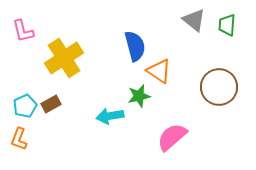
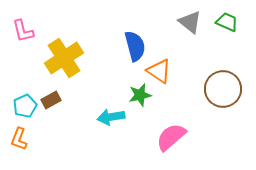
gray triangle: moved 4 px left, 2 px down
green trapezoid: moved 3 px up; rotated 110 degrees clockwise
brown circle: moved 4 px right, 2 px down
green star: moved 1 px right, 1 px up
brown rectangle: moved 4 px up
cyan arrow: moved 1 px right, 1 px down
pink semicircle: moved 1 px left
